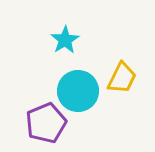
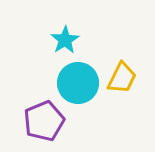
cyan circle: moved 8 px up
purple pentagon: moved 2 px left, 2 px up
